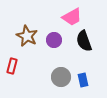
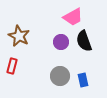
pink trapezoid: moved 1 px right
brown star: moved 8 px left
purple circle: moved 7 px right, 2 px down
gray circle: moved 1 px left, 1 px up
